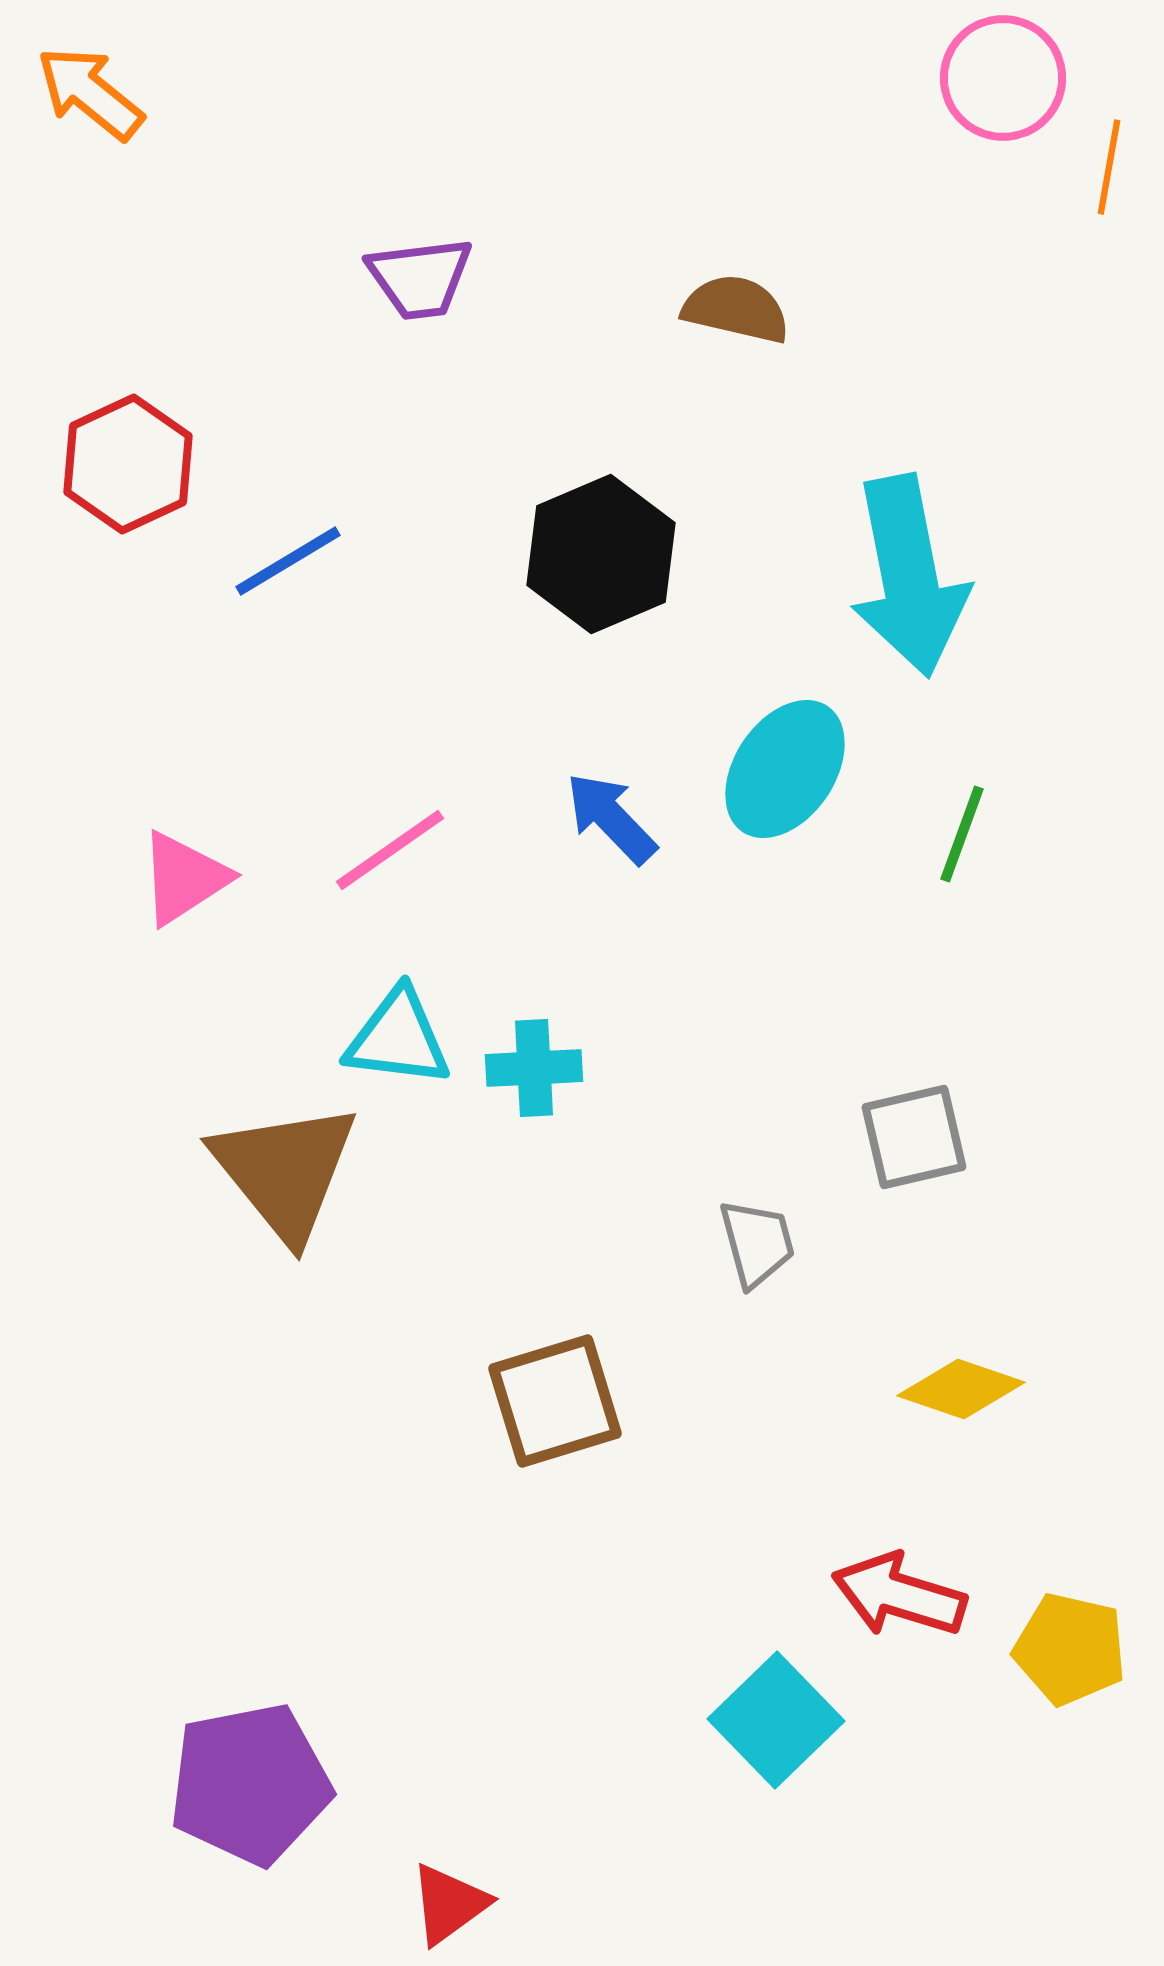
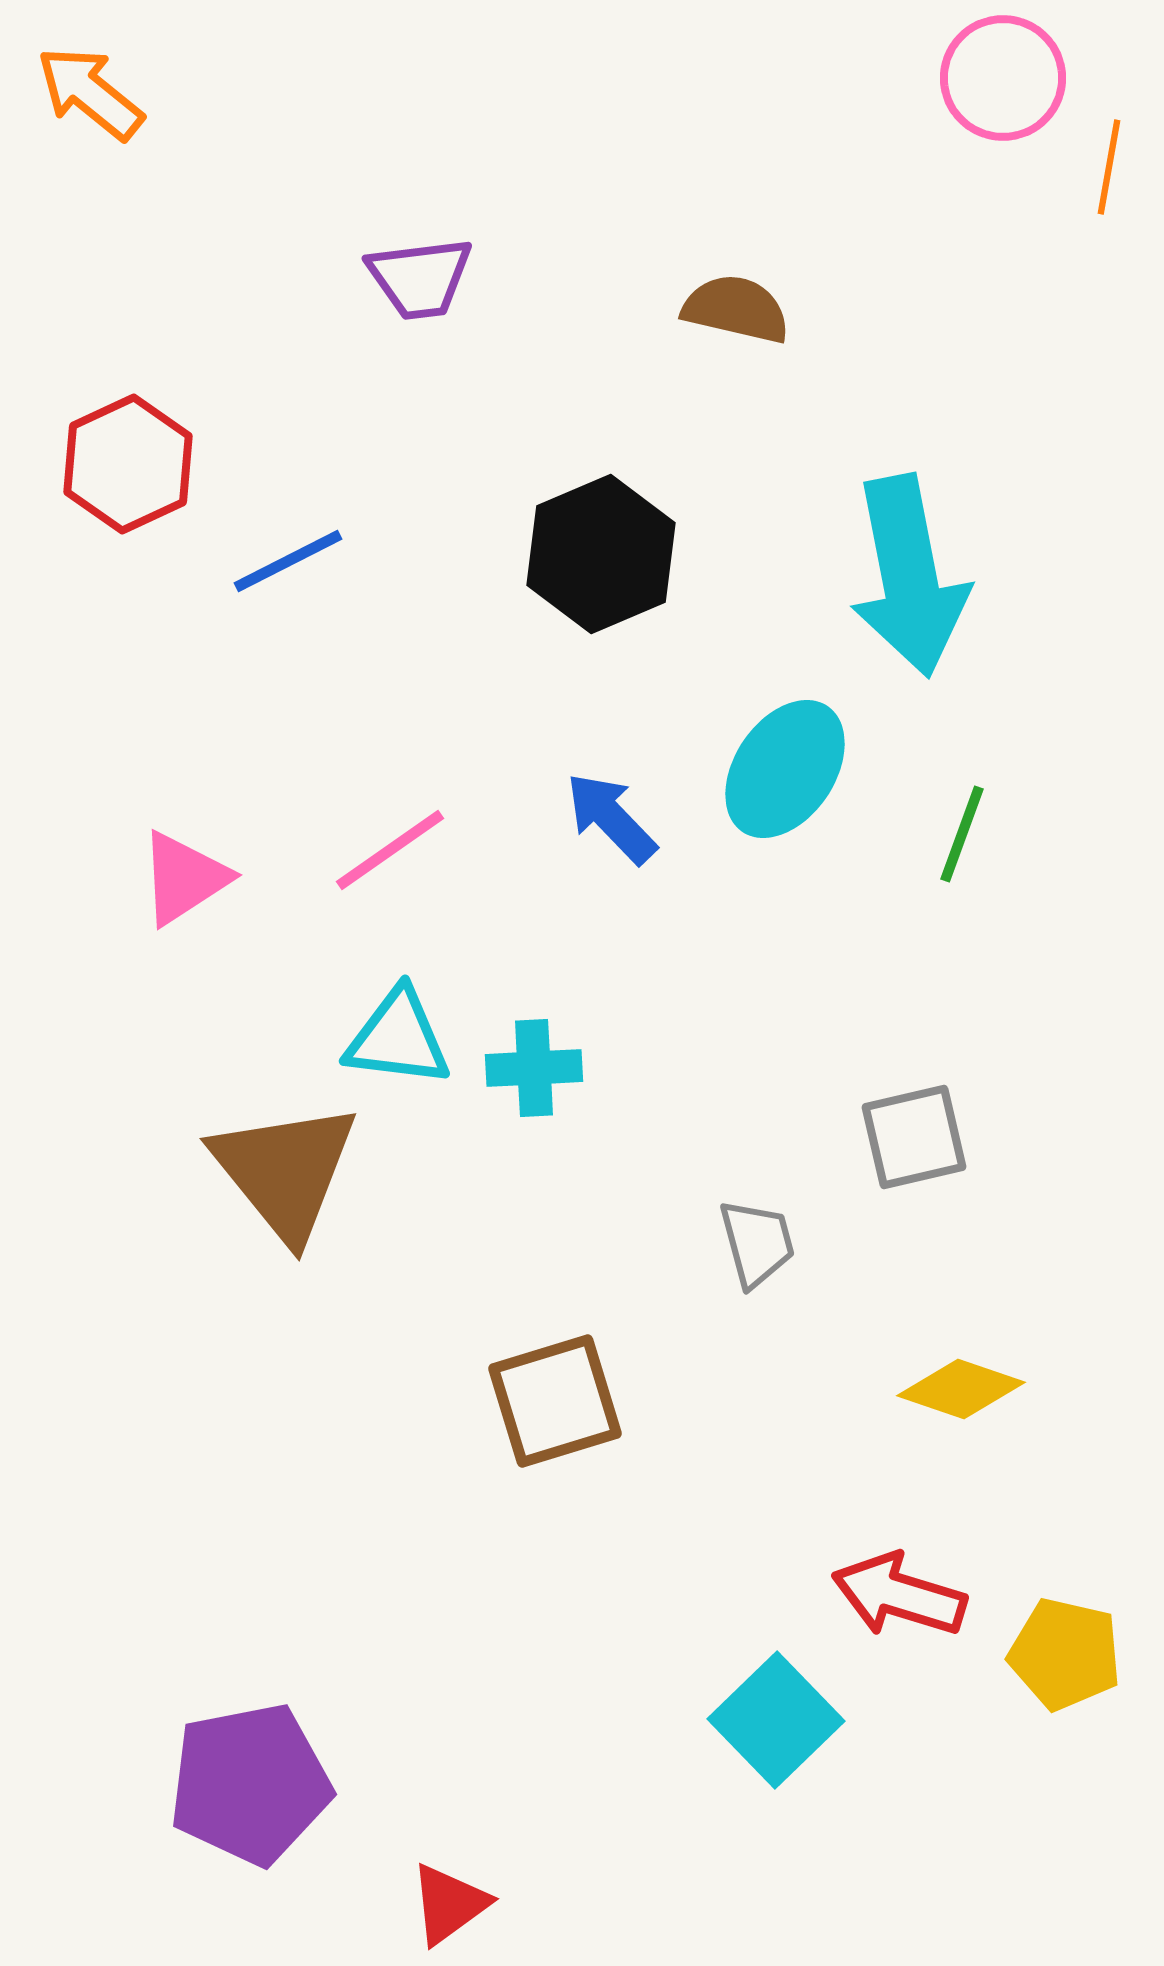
blue line: rotated 4 degrees clockwise
yellow pentagon: moved 5 px left, 5 px down
